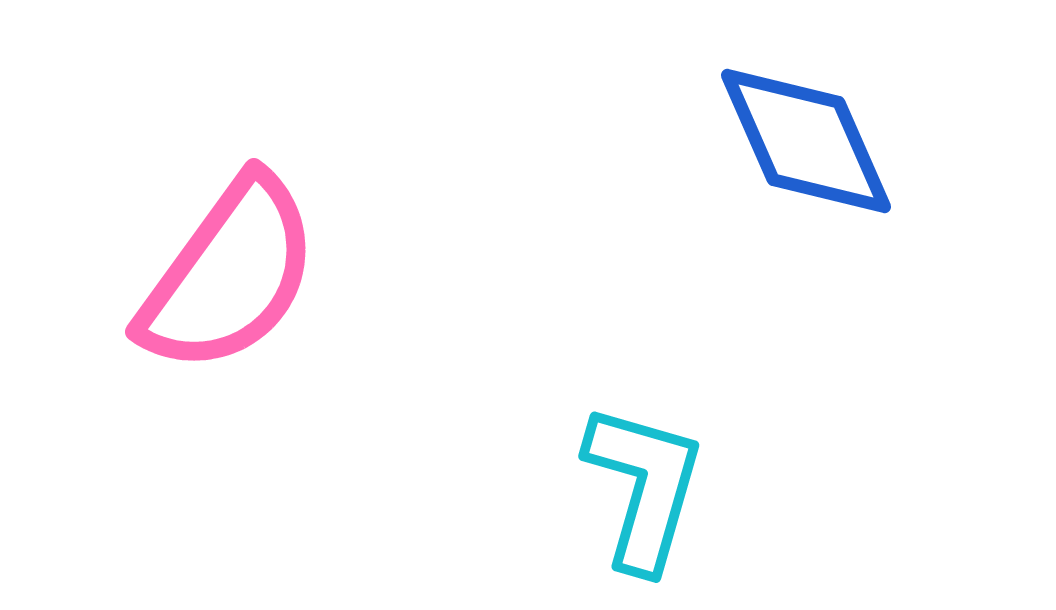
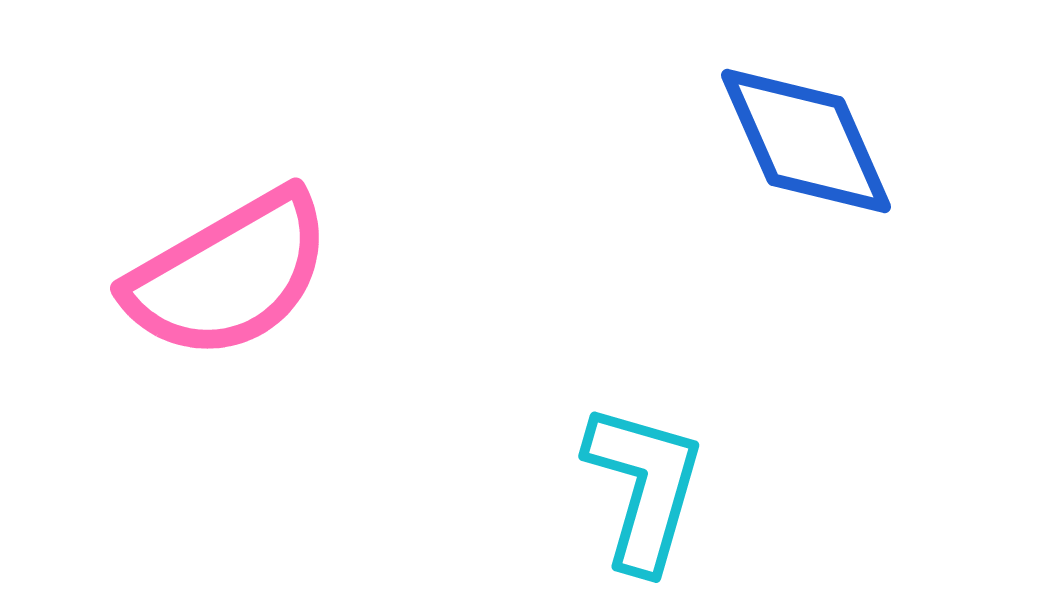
pink semicircle: rotated 24 degrees clockwise
